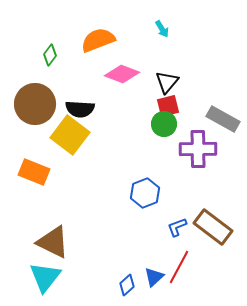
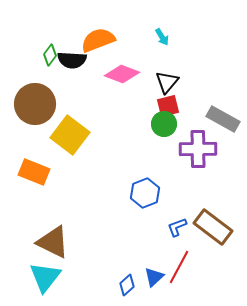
cyan arrow: moved 8 px down
black semicircle: moved 8 px left, 49 px up
